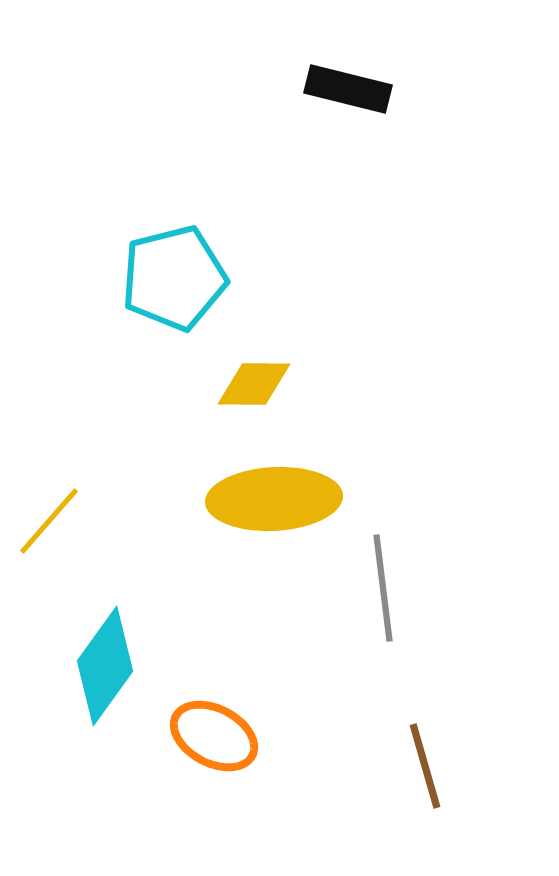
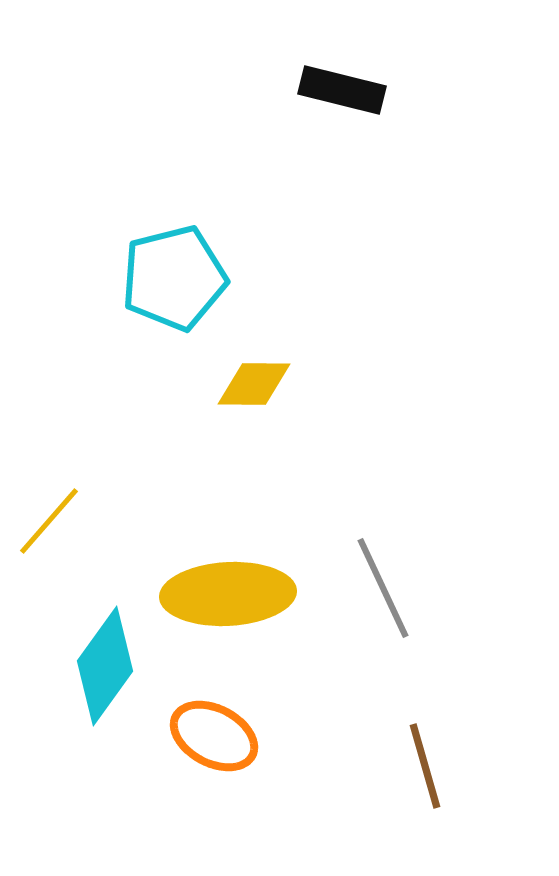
black rectangle: moved 6 px left, 1 px down
yellow ellipse: moved 46 px left, 95 px down
gray line: rotated 18 degrees counterclockwise
